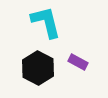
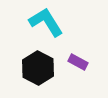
cyan L-shape: rotated 18 degrees counterclockwise
